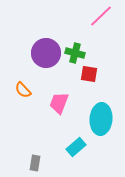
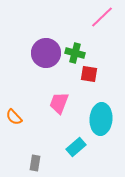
pink line: moved 1 px right, 1 px down
orange semicircle: moved 9 px left, 27 px down
